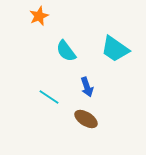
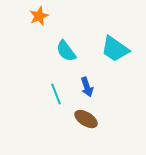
cyan line: moved 7 px right, 3 px up; rotated 35 degrees clockwise
